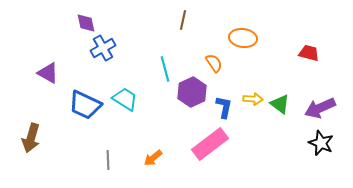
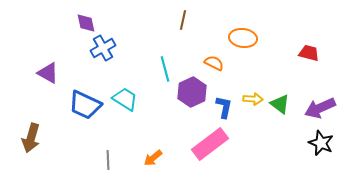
orange semicircle: rotated 30 degrees counterclockwise
